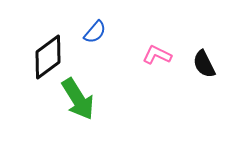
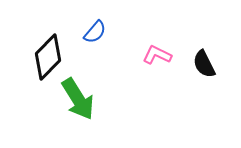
black diamond: rotated 9 degrees counterclockwise
